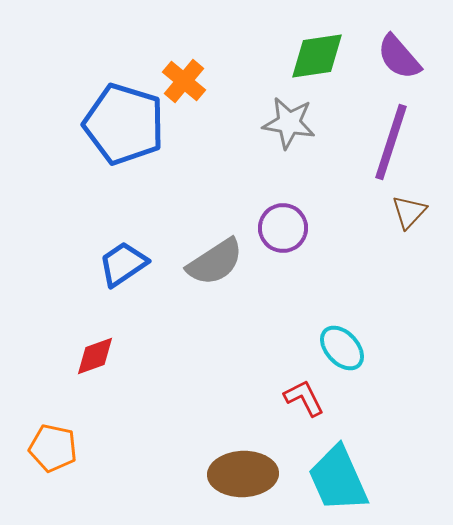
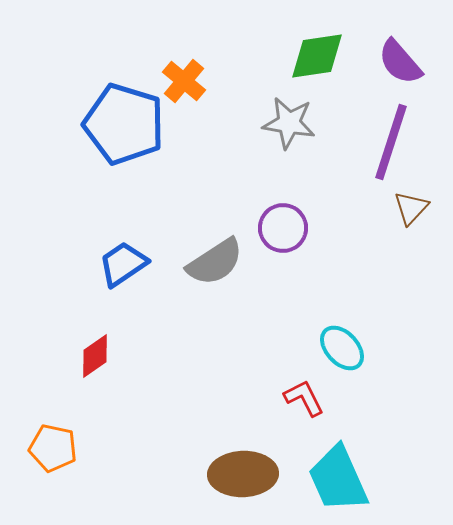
purple semicircle: moved 1 px right, 5 px down
brown triangle: moved 2 px right, 4 px up
red diamond: rotated 15 degrees counterclockwise
